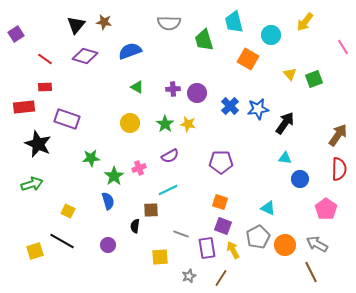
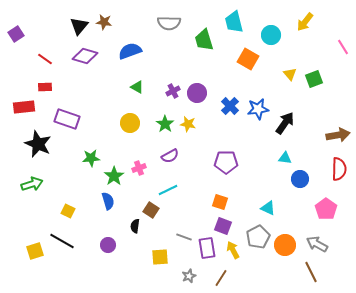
black triangle at (76, 25): moved 3 px right, 1 px down
purple cross at (173, 89): moved 2 px down; rotated 24 degrees counterclockwise
brown arrow at (338, 135): rotated 45 degrees clockwise
purple pentagon at (221, 162): moved 5 px right
brown square at (151, 210): rotated 35 degrees clockwise
gray line at (181, 234): moved 3 px right, 3 px down
